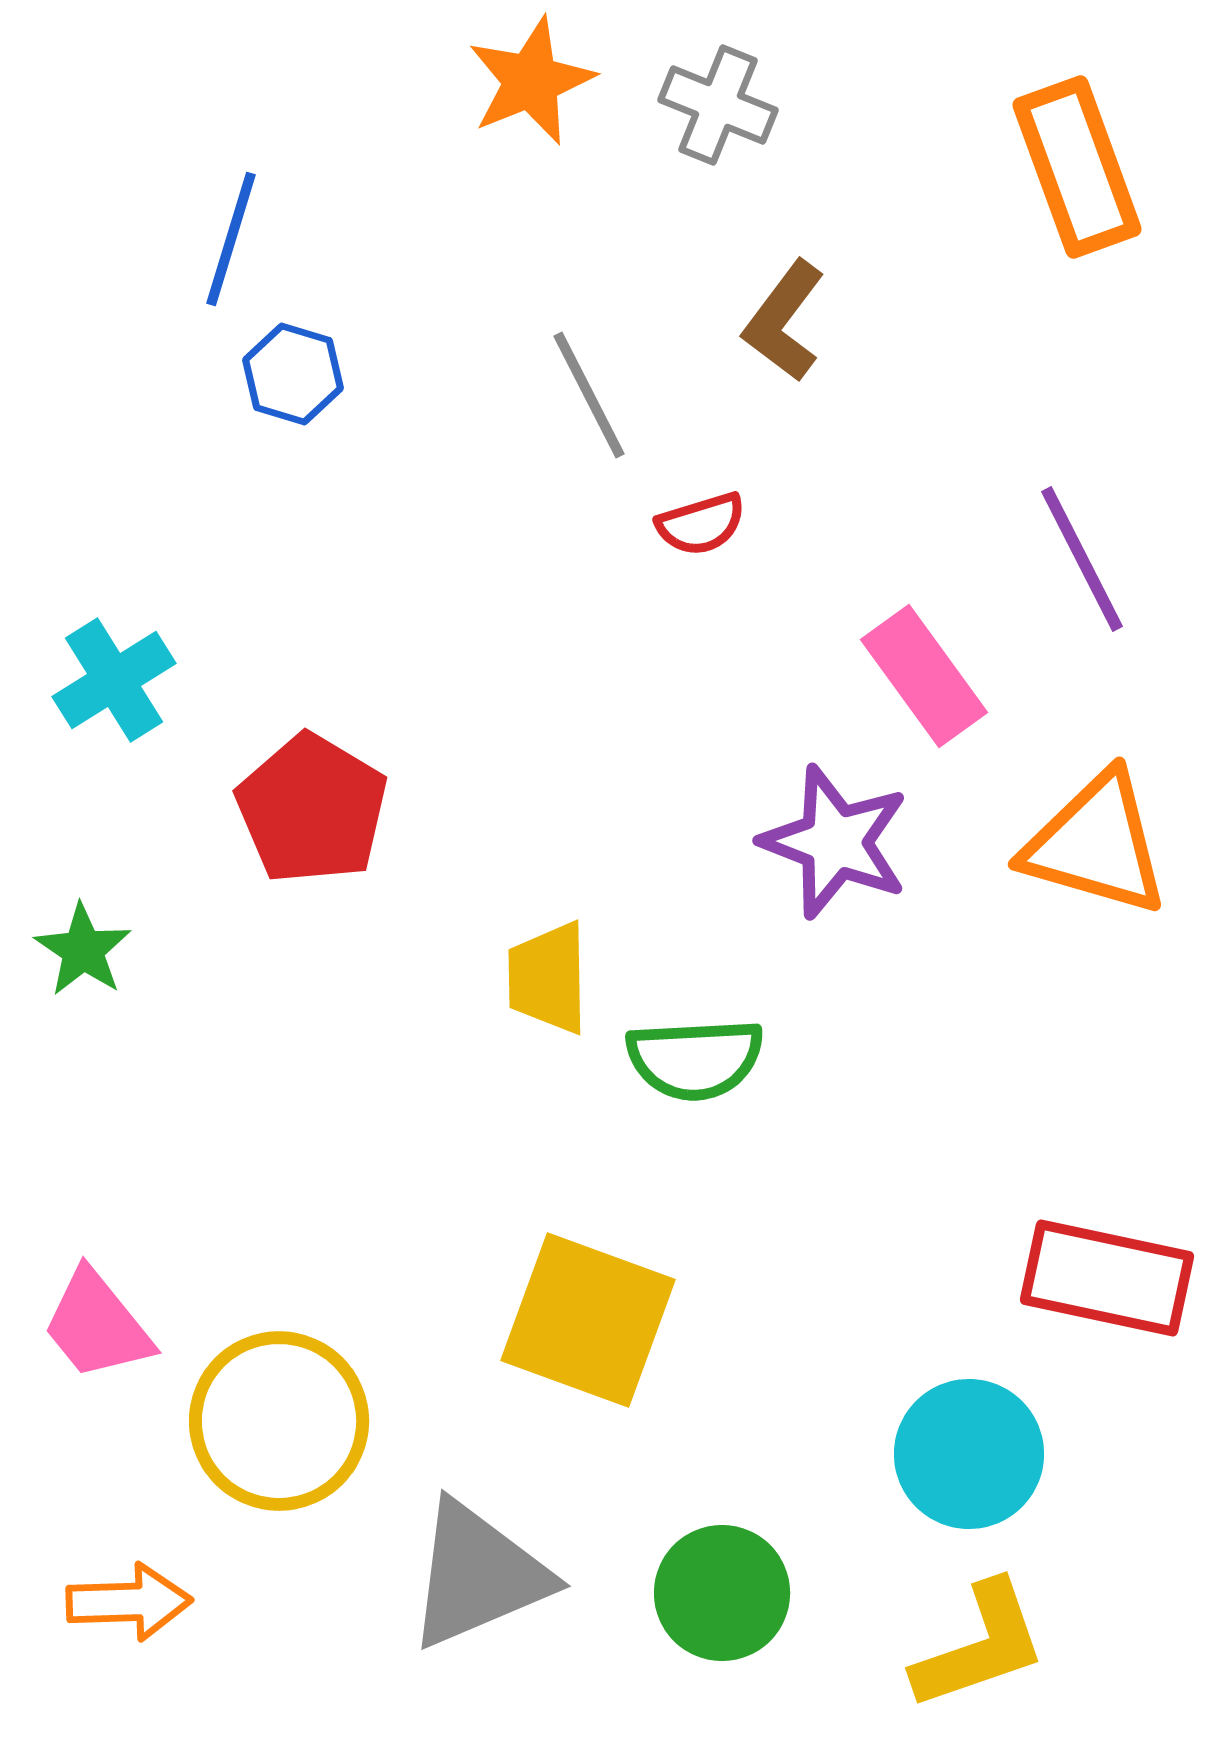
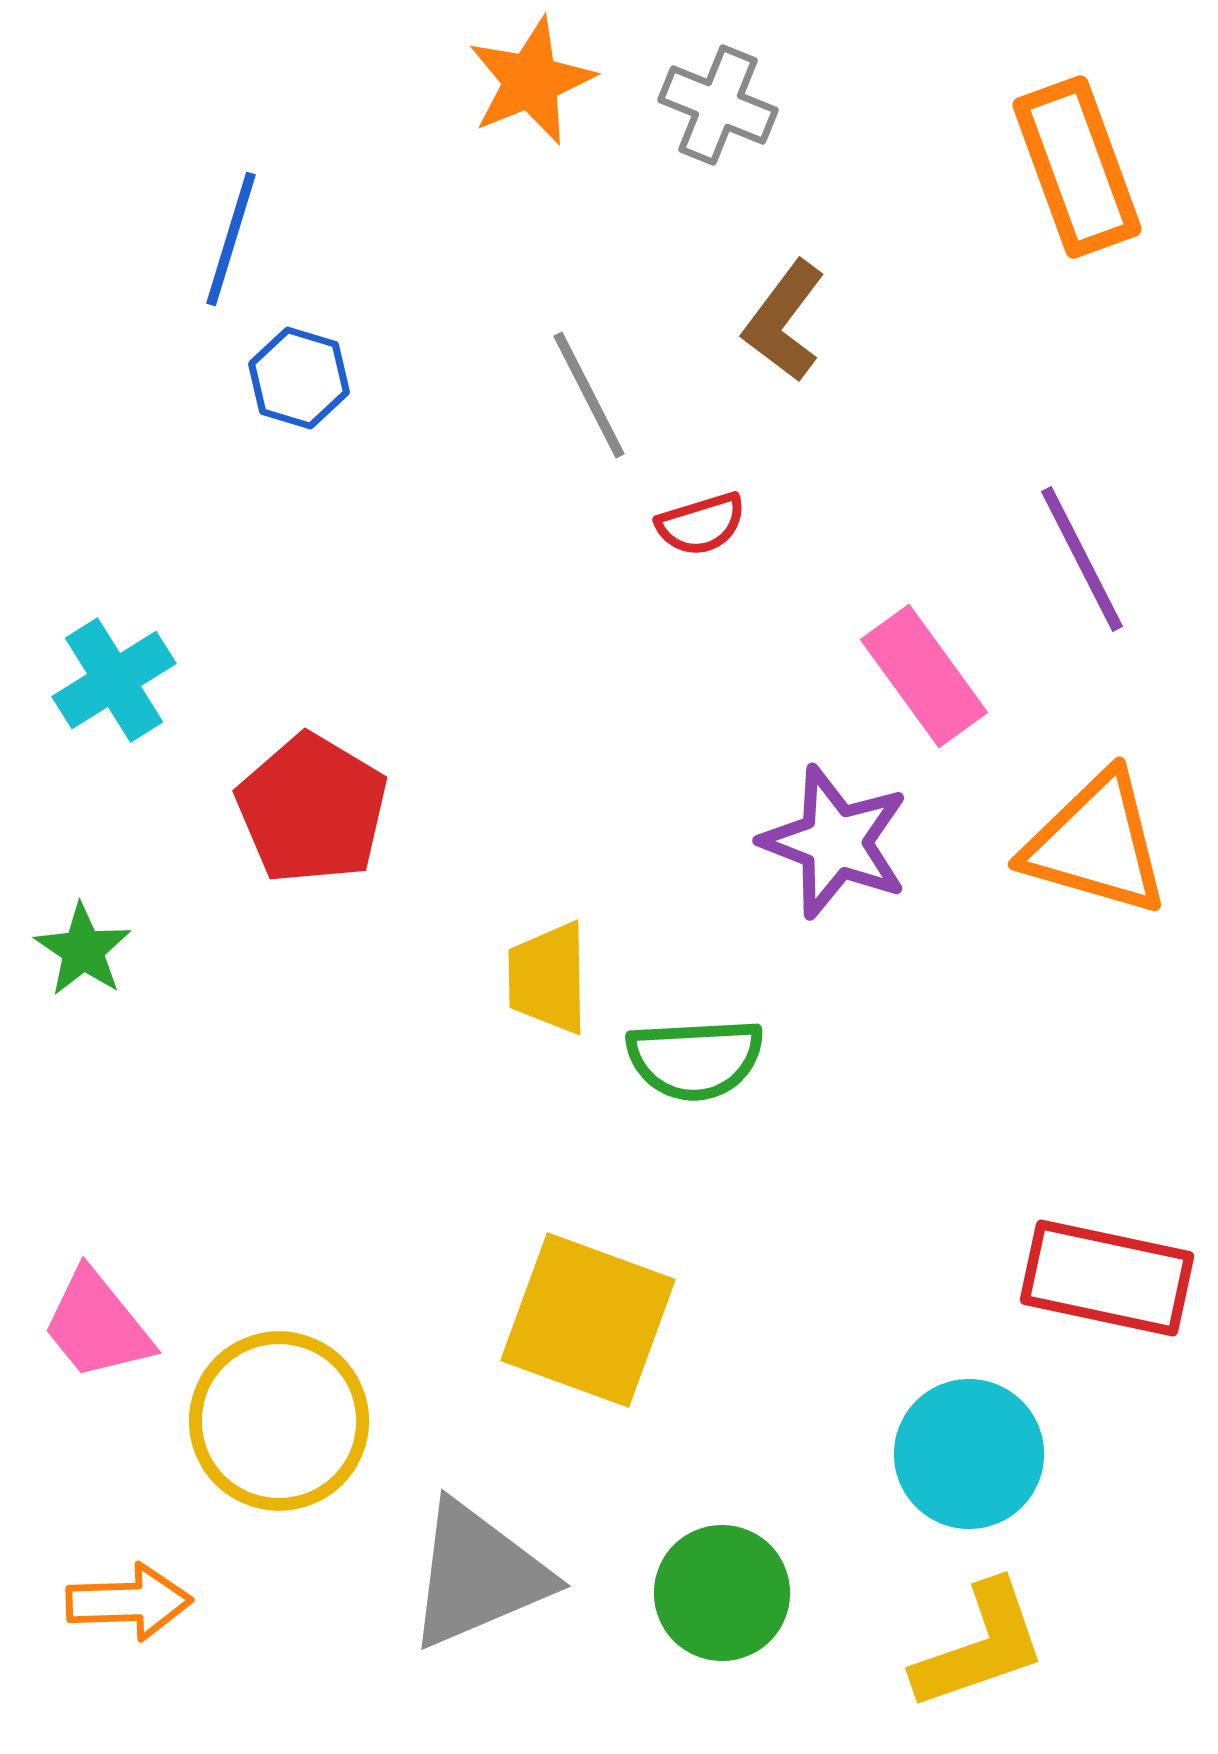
blue hexagon: moved 6 px right, 4 px down
